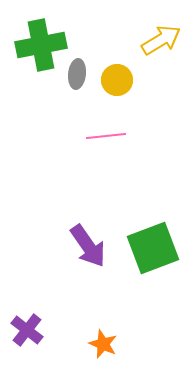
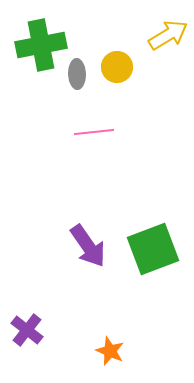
yellow arrow: moved 7 px right, 5 px up
gray ellipse: rotated 8 degrees counterclockwise
yellow circle: moved 13 px up
pink line: moved 12 px left, 4 px up
green square: moved 1 px down
orange star: moved 7 px right, 7 px down
